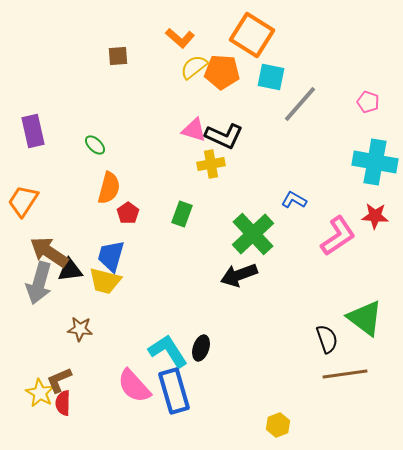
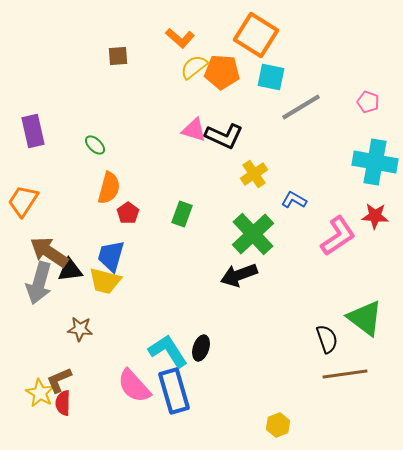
orange square: moved 4 px right
gray line: moved 1 px right, 3 px down; rotated 18 degrees clockwise
yellow cross: moved 43 px right, 10 px down; rotated 24 degrees counterclockwise
